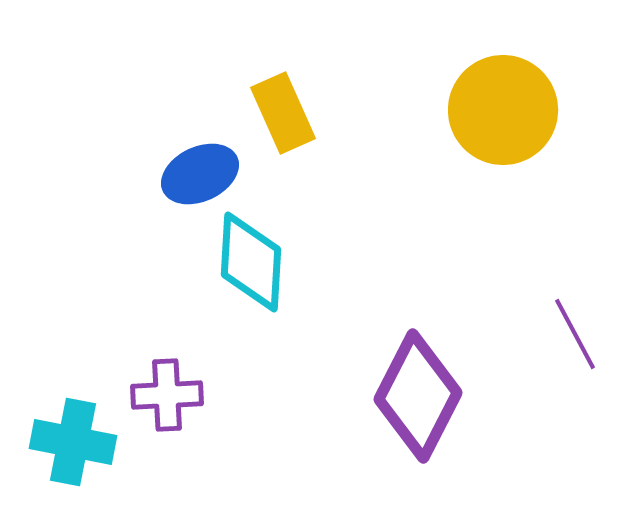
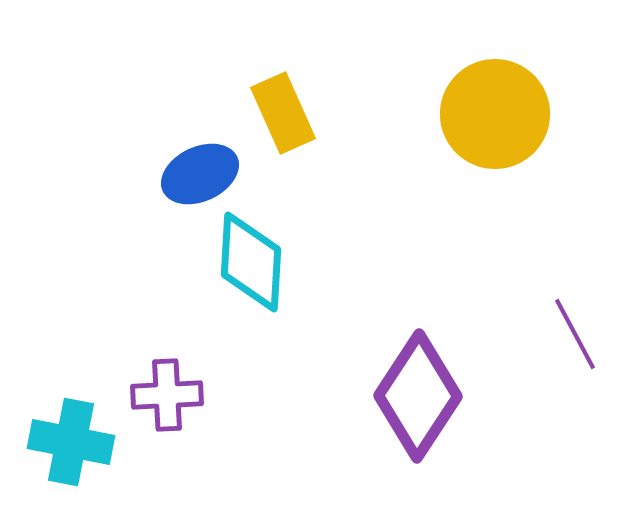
yellow circle: moved 8 px left, 4 px down
purple diamond: rotated 6 degrees clockwise
cyan cross: moved 2 px left
